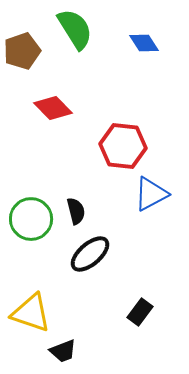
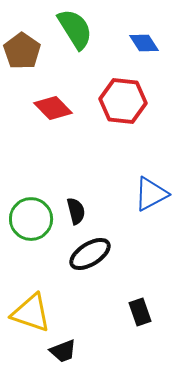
brown pentagon: rotated 18 degrees counterclockwise
red hexagon: moved 45 px up
black ellipse: rotated 9 degrees clockwise
black rectangle: rotated 56 degrees counterclockwise
